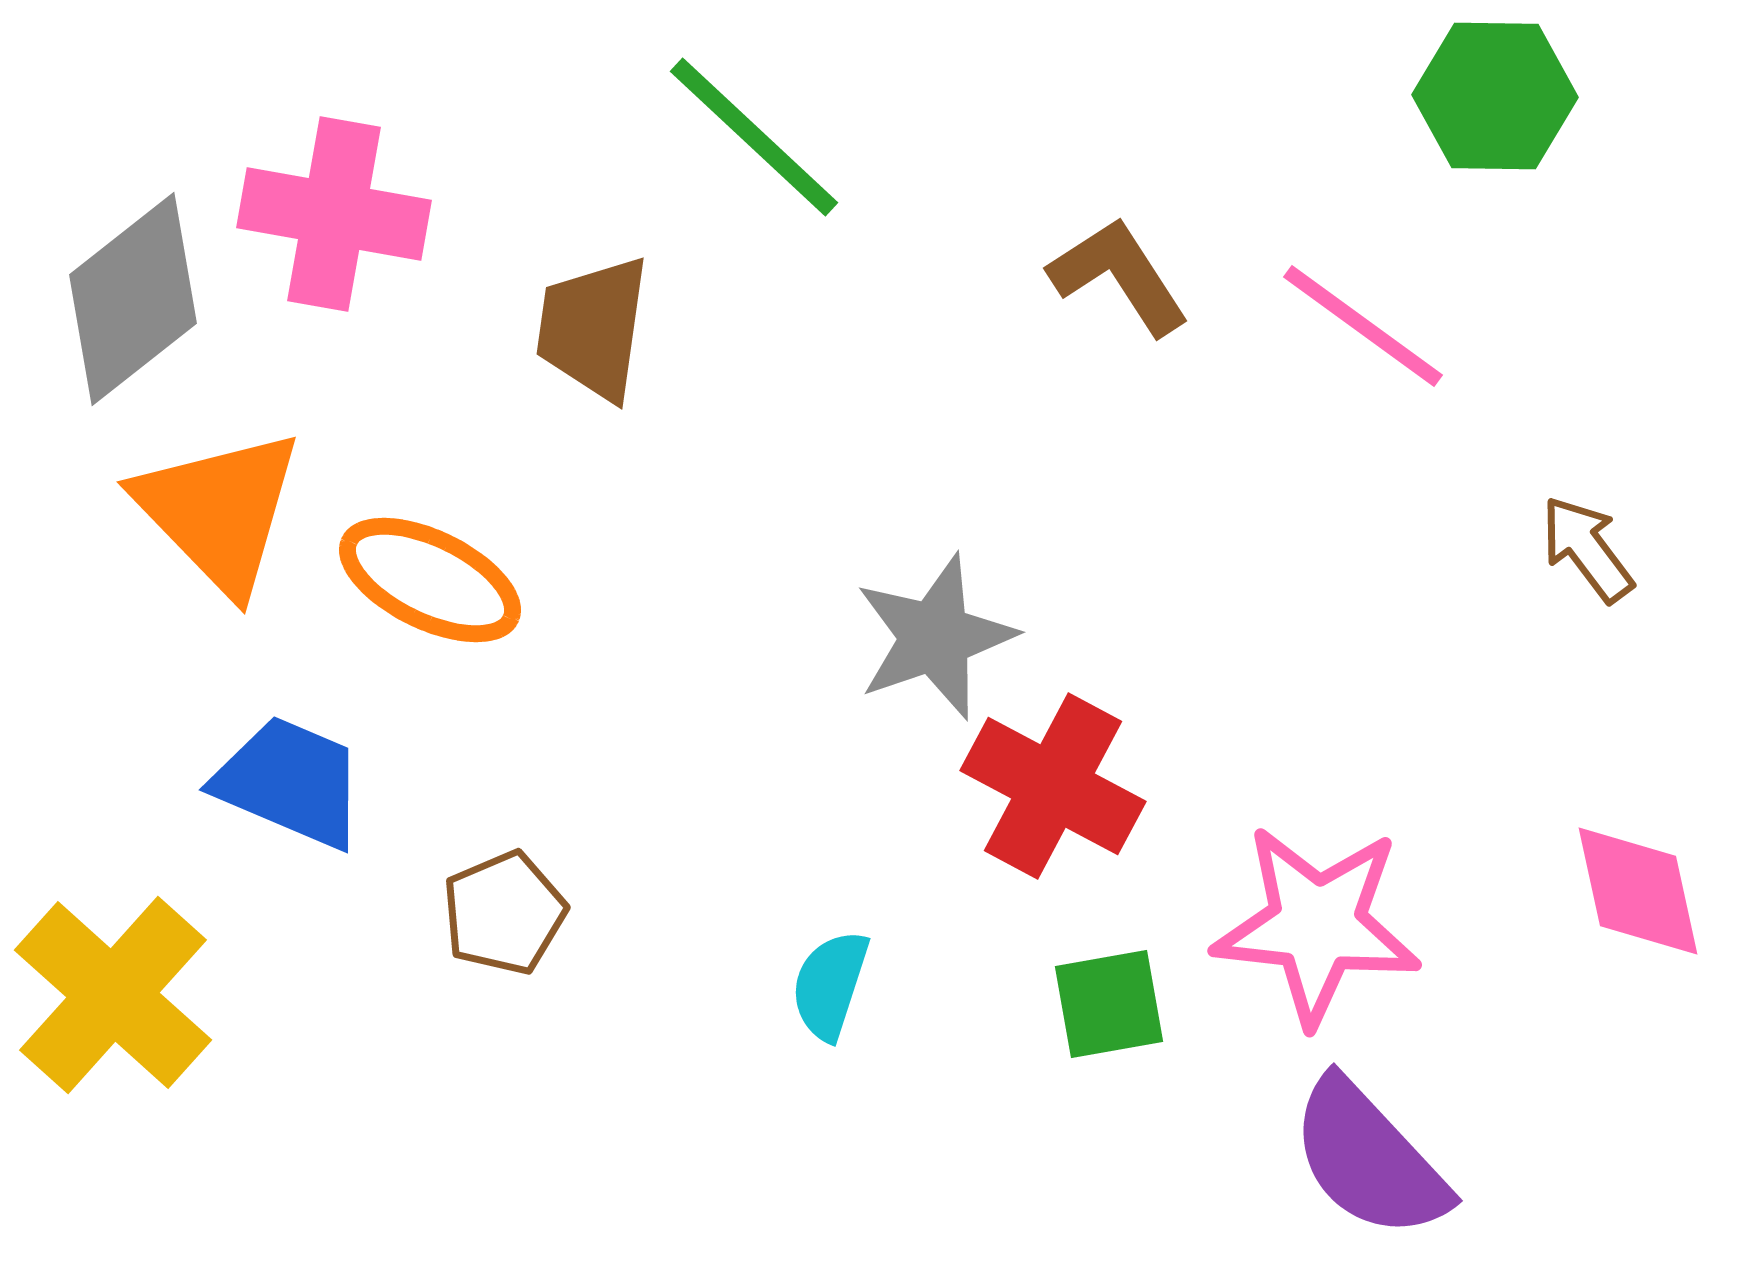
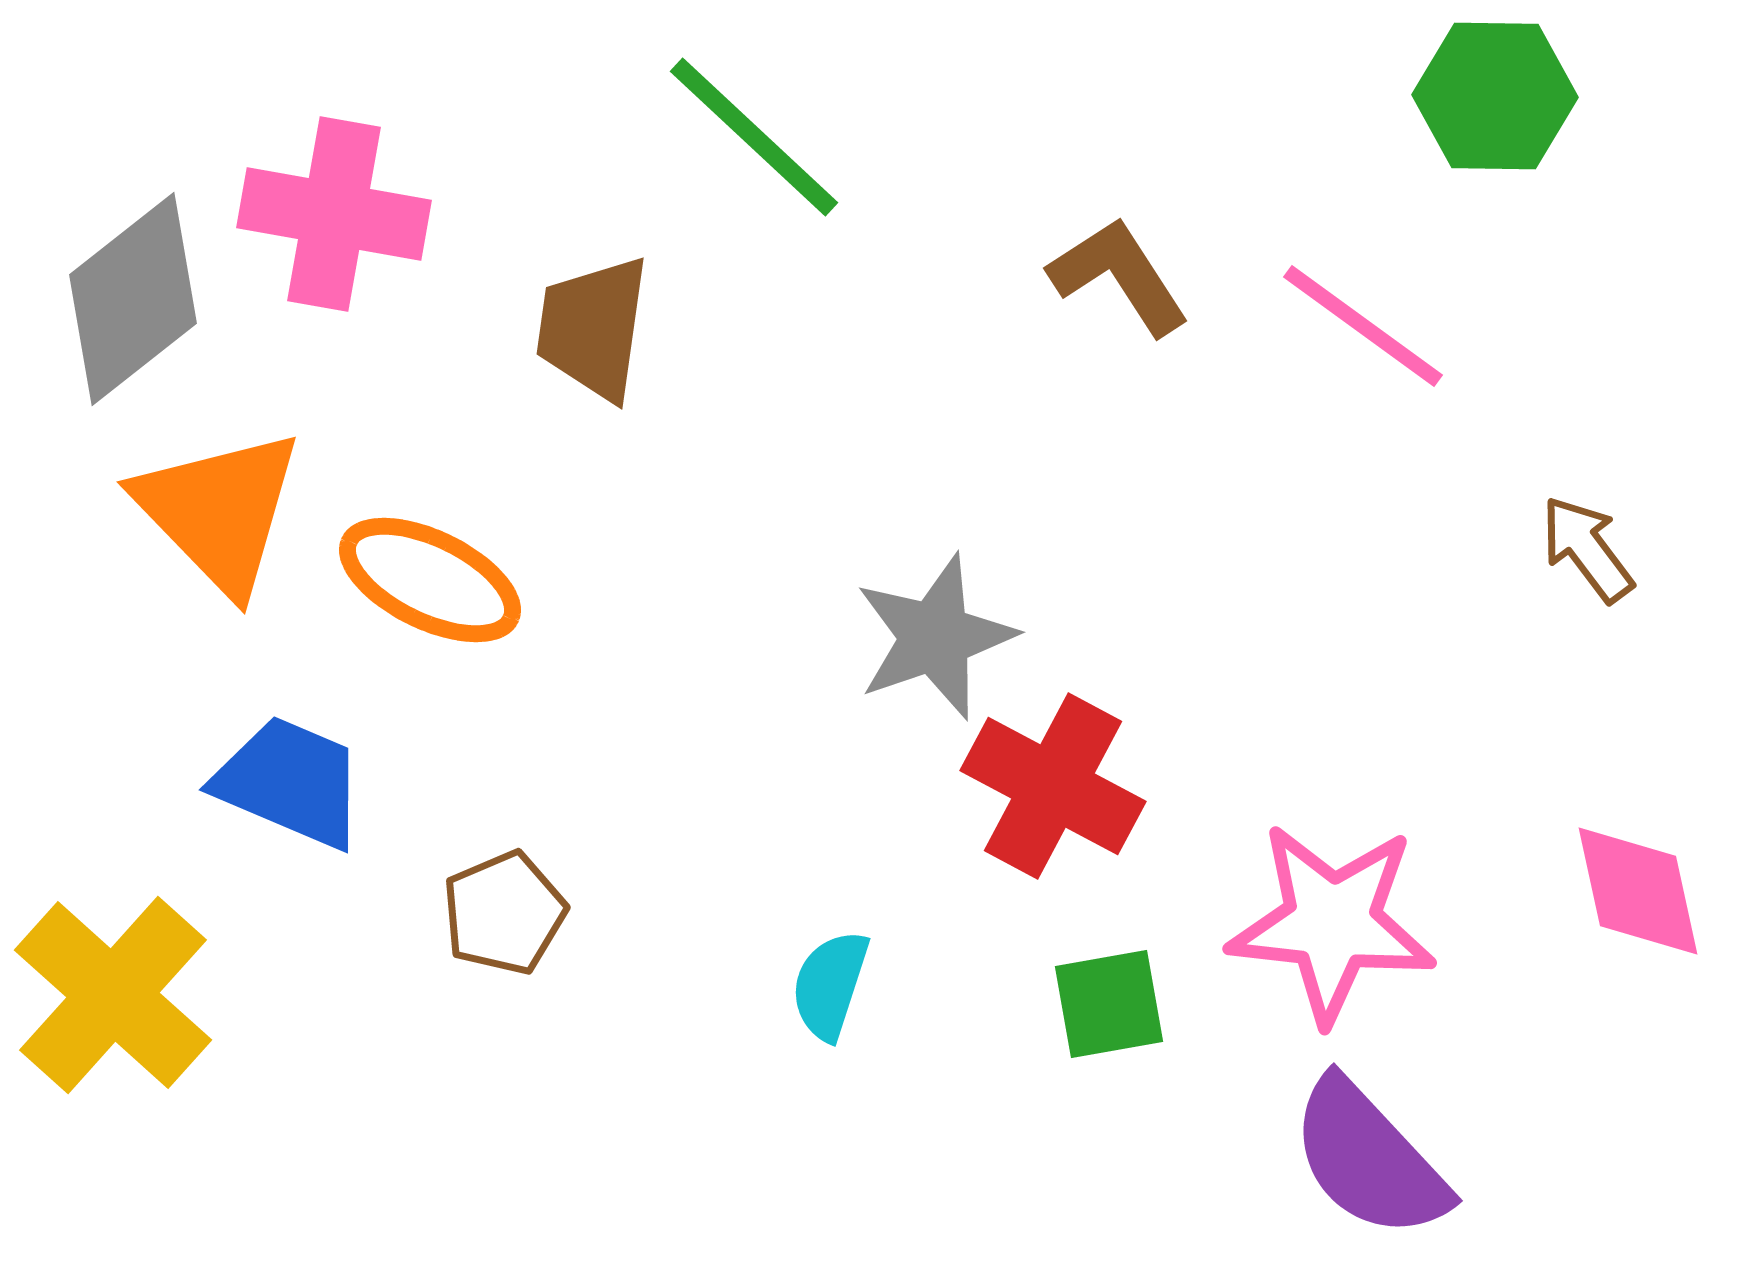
pink star: moved 15 px right, 2 px up
